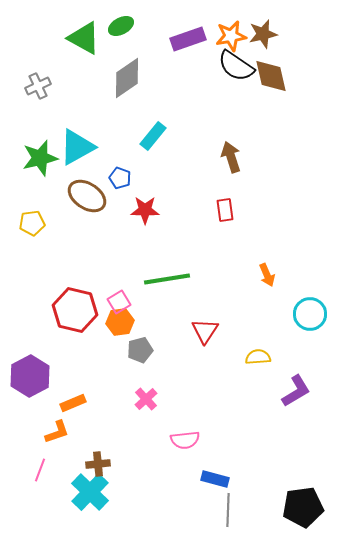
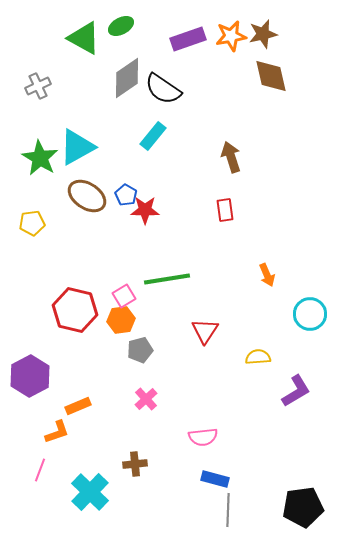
black semicircle: moved 73 px left, 23 px down
green star: rotated 27 degrees counterclockwise
blue pentagon: moved 6 px right, 17 px down; rotated 10 degrees clockwise
pink square: moved 5 px right, 6 px up
orange hexagon: moved 1 px right, 2 px up
orange rectangle: moved 5 px right, 3 px down
pink semicircle: moved 18 px right, 3 px up
brown cross: moved 37 px right
